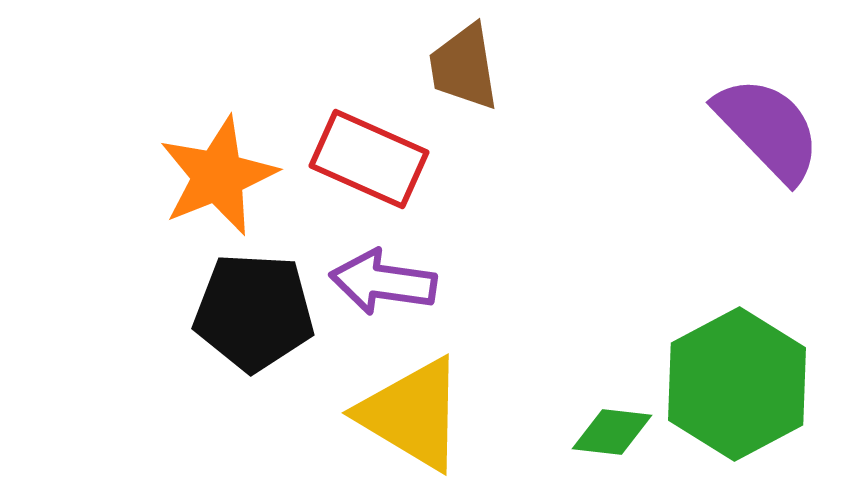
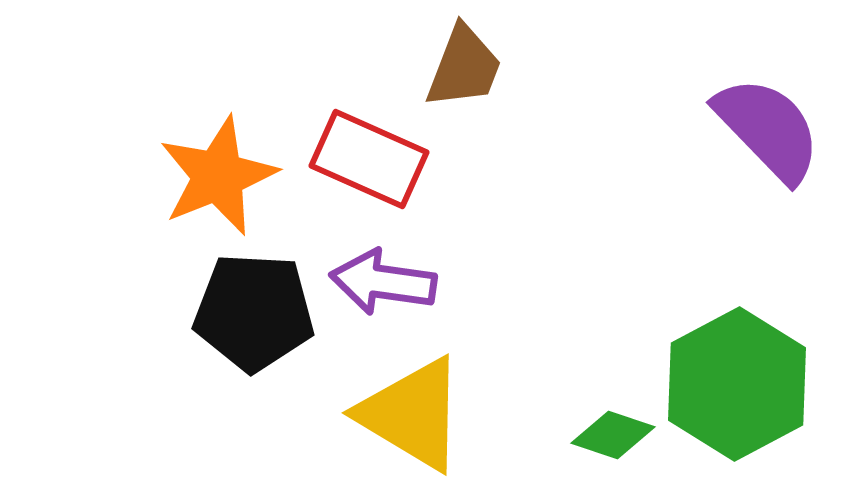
brown trapezoid: rotated 150 degrees counterclockwise
green diamond: moved 1 px right, 3 px down; rotated 12 degrees clockwise
